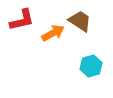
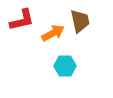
brown trapezoid: rotated 45 degrees clockwise
cyan hexagon: moved 26 px left; rotated 15 degrees clockwise
